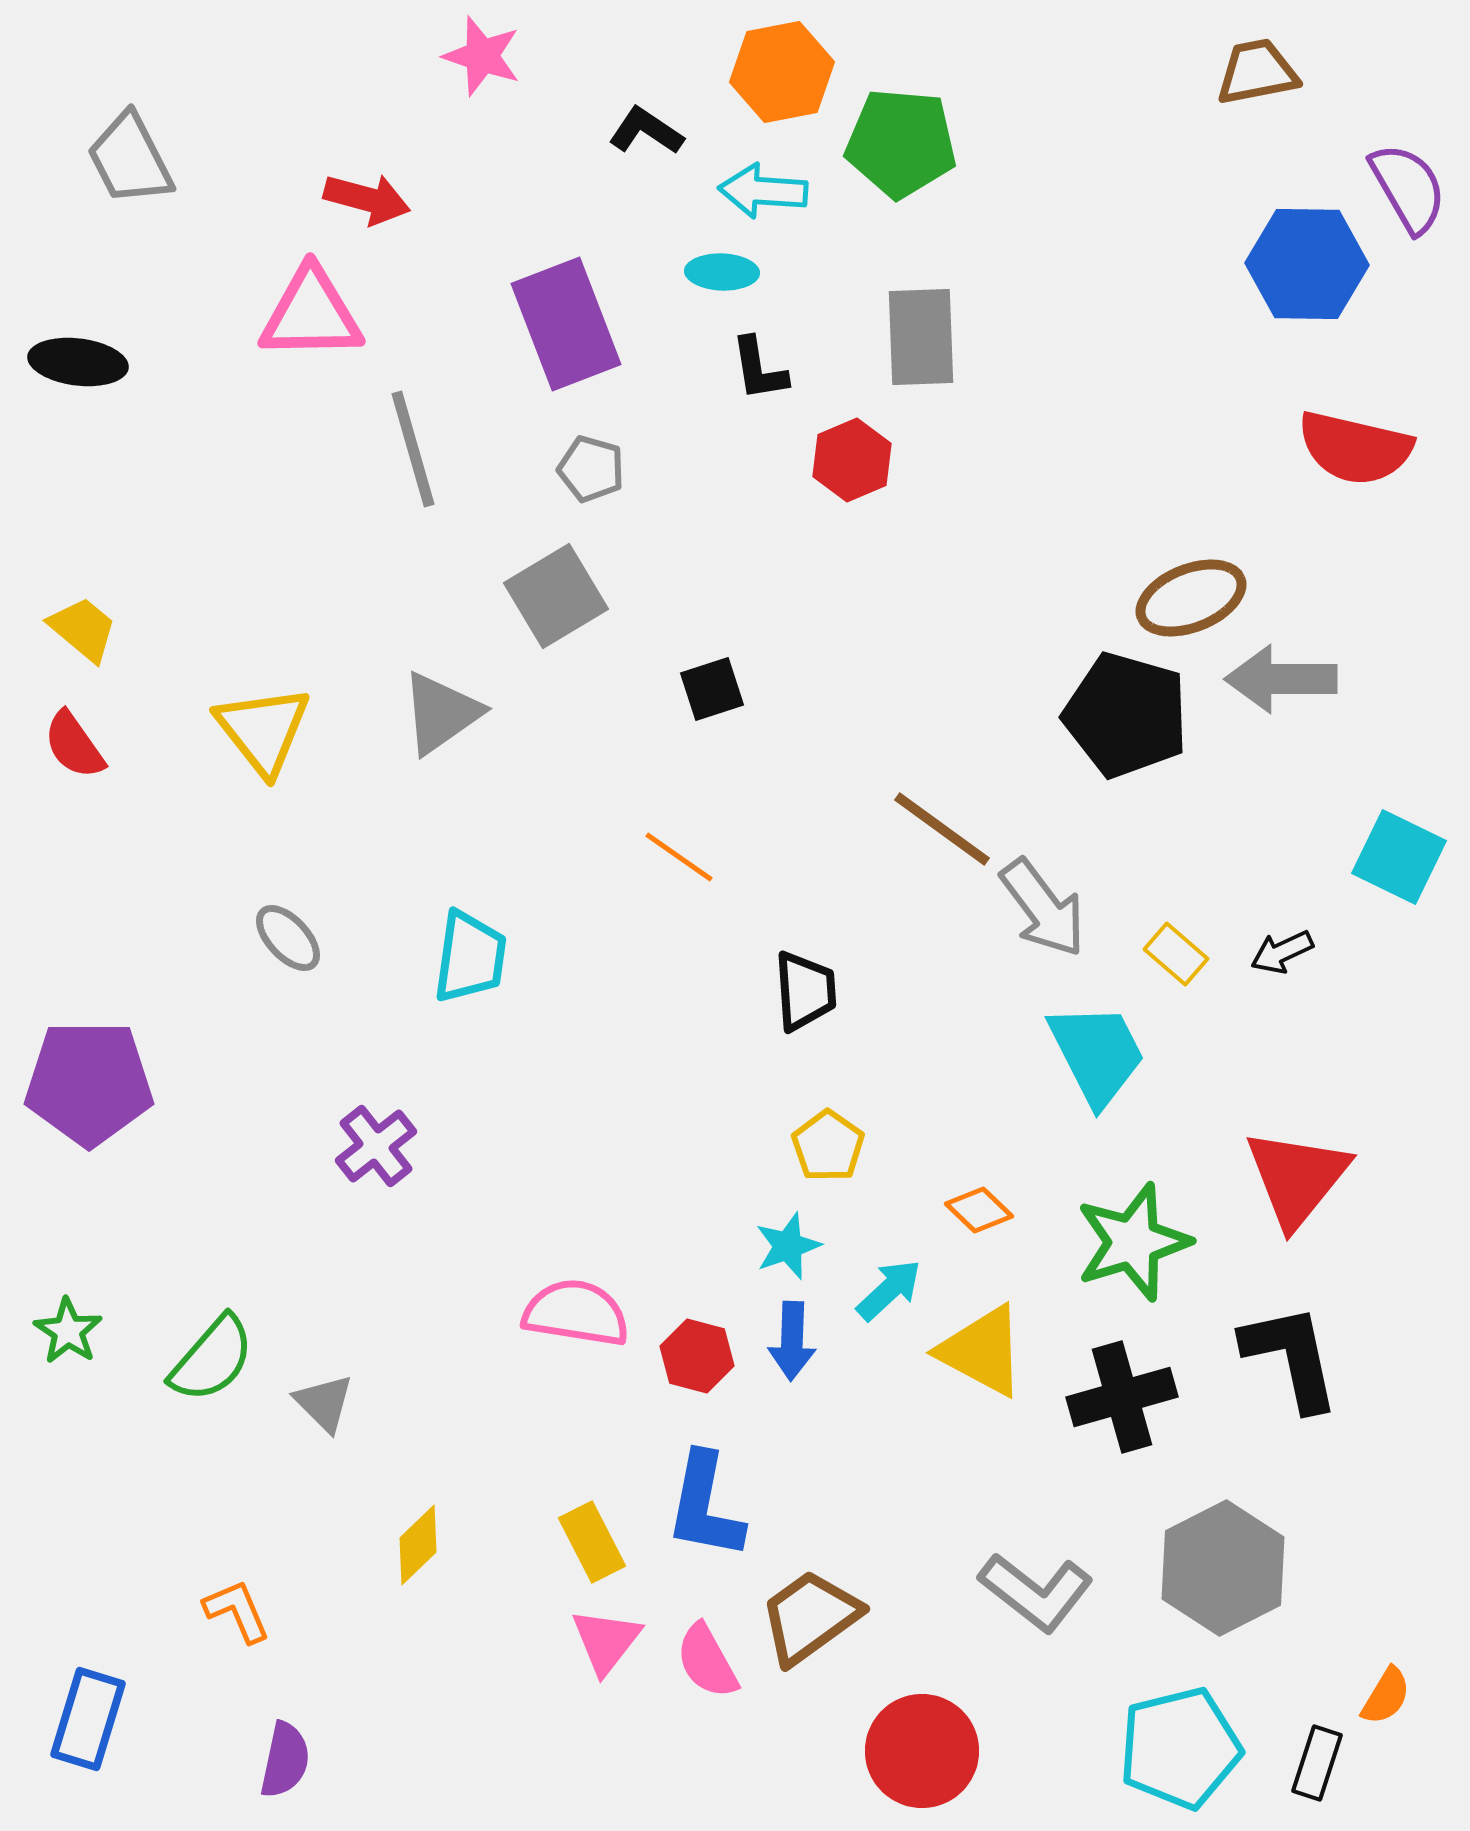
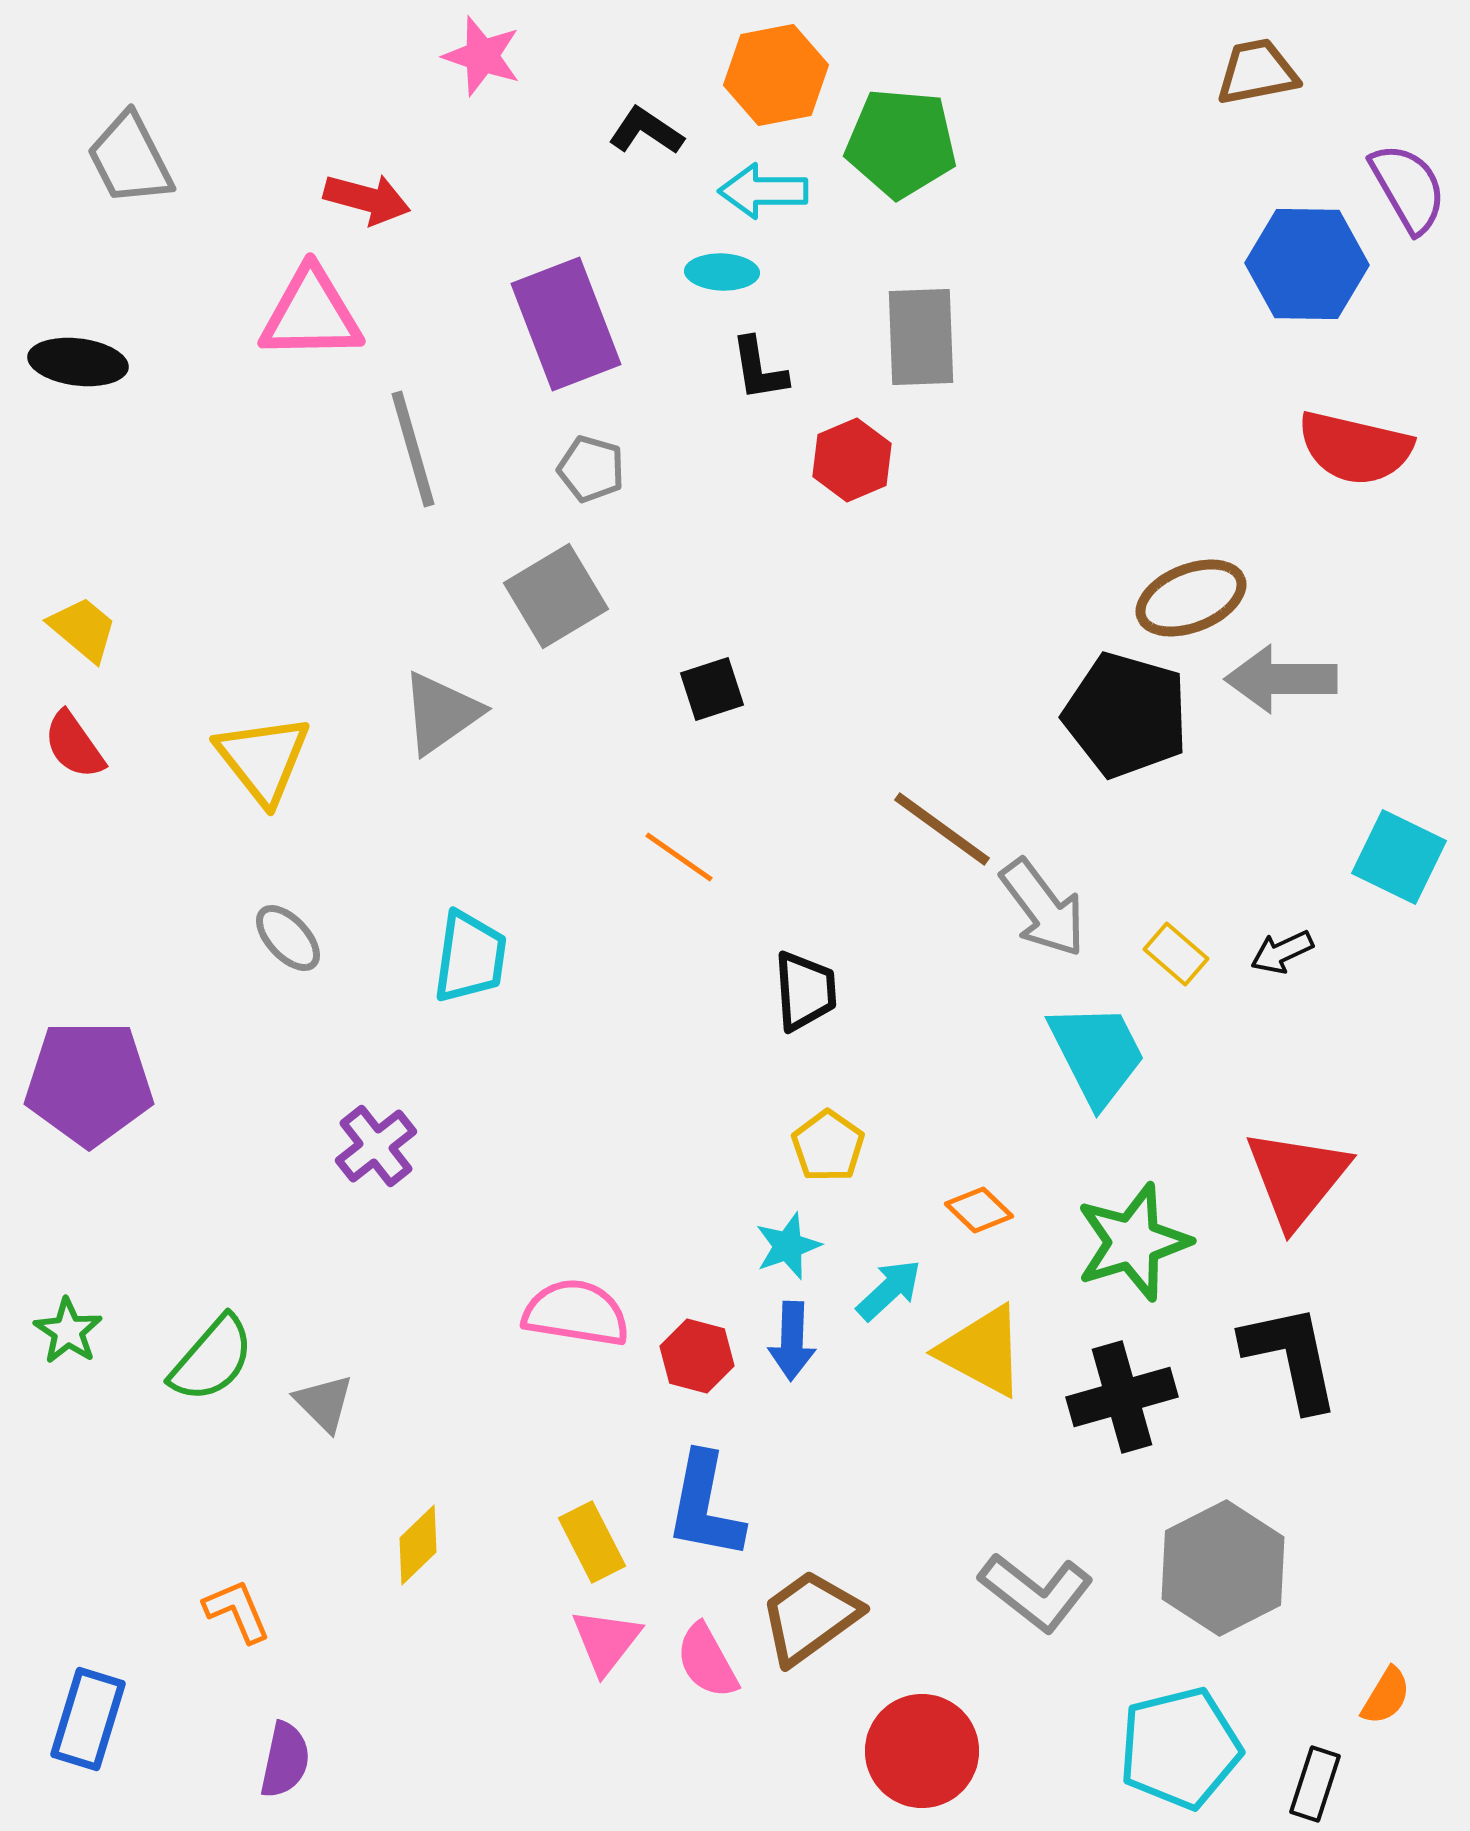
orange hexagon at (782, 72): moved 6 px left, 3 px down
cyan arrow at (763, 191): rotated 4 degrees counterclockwise
yellow triangle at (263, 730): moved 29 px down
black rectangle at (1317, 1763): moved 2 px left, 21 px down
